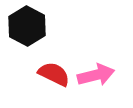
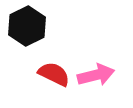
black hexagon: rotated 6 degrees clockwise
